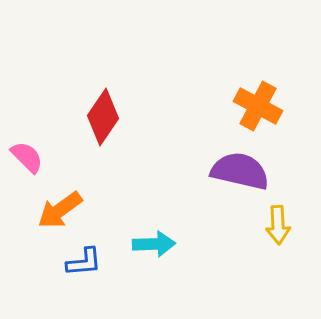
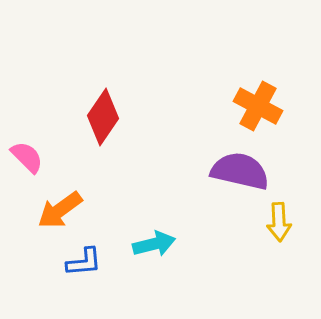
yellow arrow: moved 1 px right, 3 px up
cyan arrow: rotated 12 degrees counterclockwise
